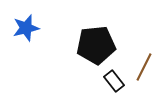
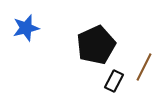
black pentagon: rotated 18 degrees counterclockwise
black rectangle: rotated 65 degrees clockwise
